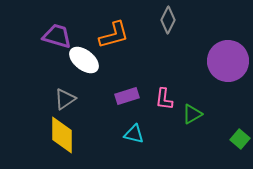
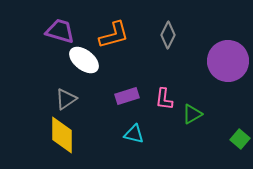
gray diamond: moved 15 px down
purple trapezoid: moved 3 px right, 5 px up
gray triangle: moved 1 px right
